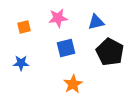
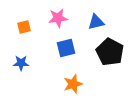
orange star: rotated 12 degrees clockwise
